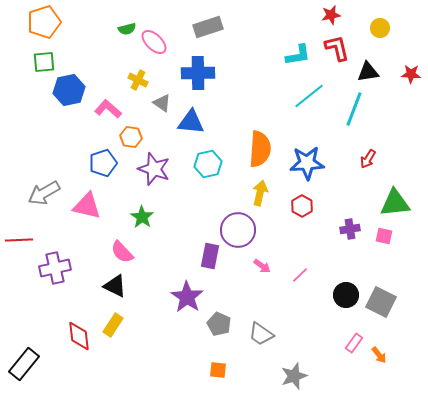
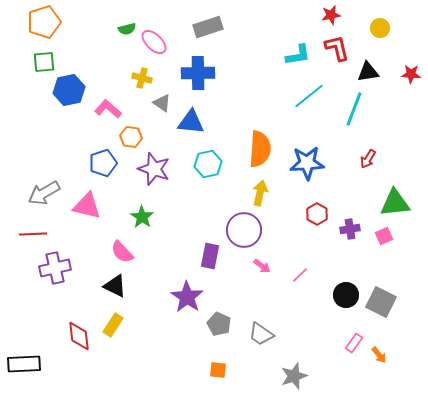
yellow cross at (138, 80): moved 4 px right, 2 px up; rotated 12 degrees counterclockwise
red hexagon at (302, 206): moved 15 px right, 8 px down
purple circle at (238, 230): moved 6 px right
pink square at (384, 236): rotated 36 degrees counterclockwise
red line at (19, 240): moved 14 px right, 6 px up
black rectangle at (24, 364): rotated 48 degrees clockwise
